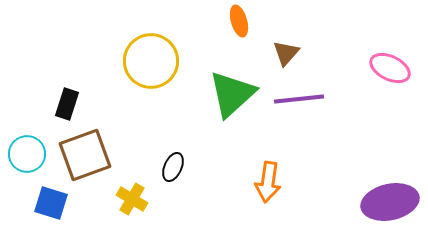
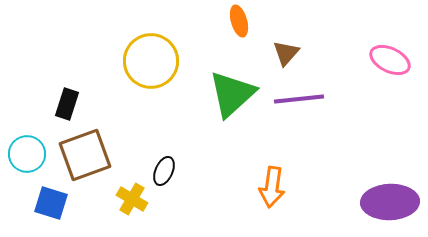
pink ellipse: moved 8 px up
black ellipse: moved 9 px left, 4 px down
orange arrow: moved 4 px right, 5 px down
purple ellipse: rotated 10 degrees clockwise
